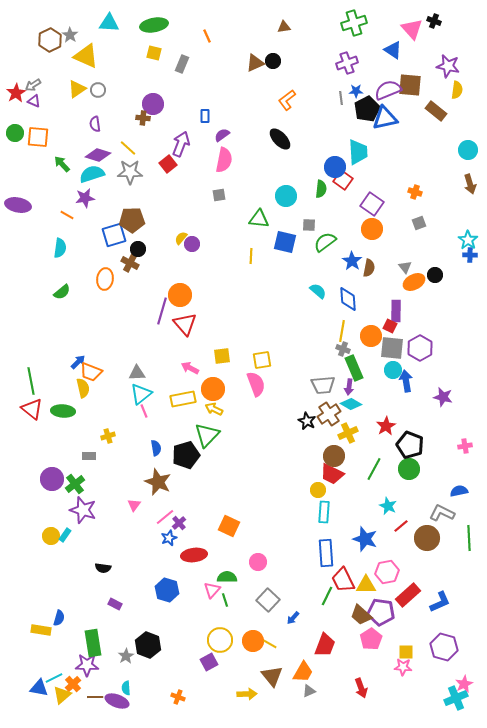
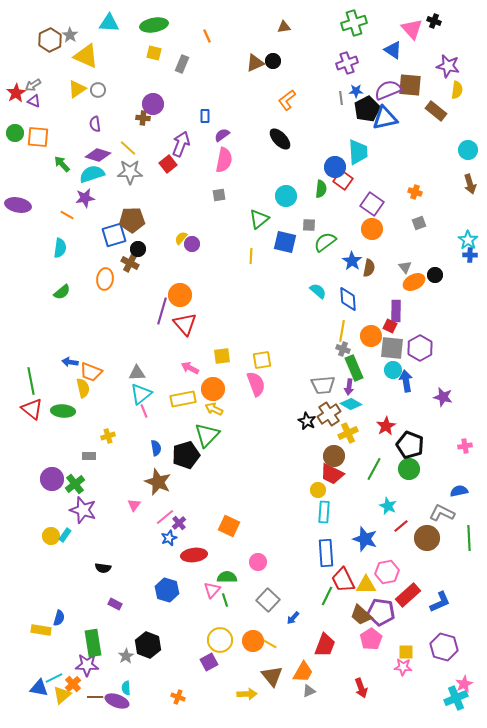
green triangle at (259, 219): rotated 45 degrees counterclockwise
blue arrow at (78, 362): moved 8 px left; rotated 126 degrees counterclockwise
